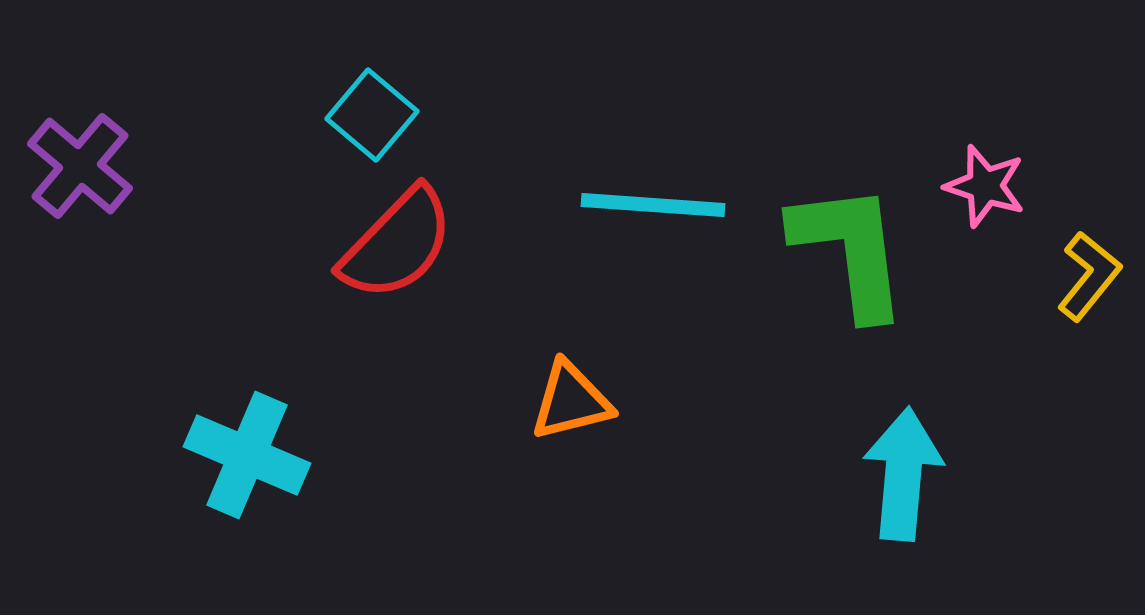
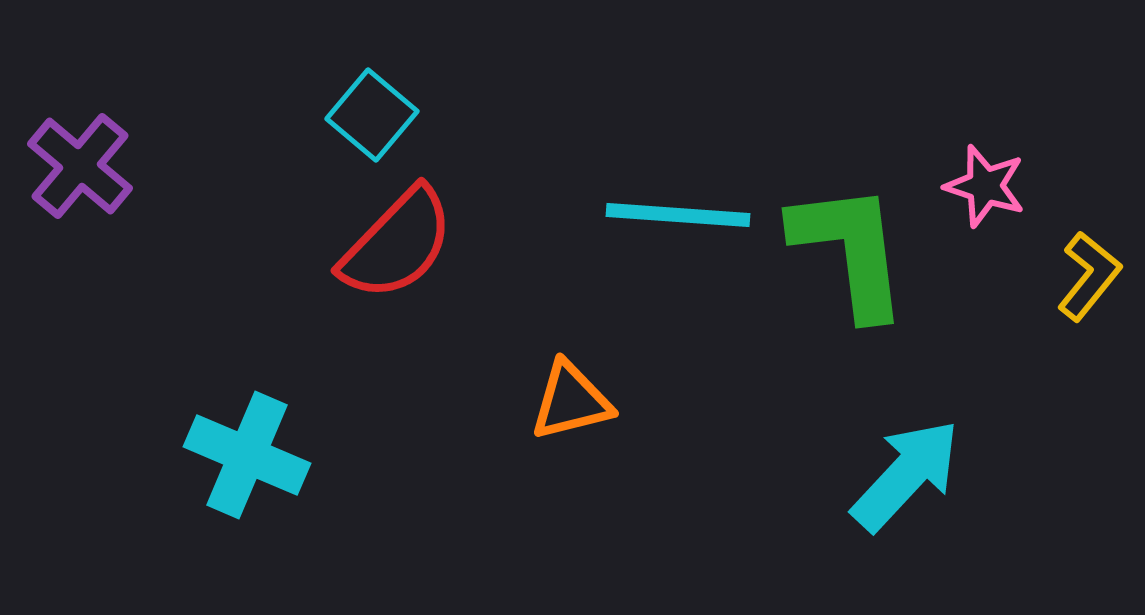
cyan line: moved 25 px right, 10 px down
cyan arrow: moved 3 px right, 1 px down; rotated 38 degrees clockwise
